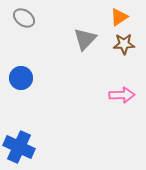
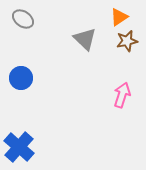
gray ellipse: moved 1 px left, 1 px down
gray triangle: rotated 30 degrees counterclockwise
brown star: moved 3 px right, 3 px up; rotated 10 degrees counterclockwise
pink arrow: rotated 70 degrees counterclockwise
blue cross: rotated 16 degrees clockwise
